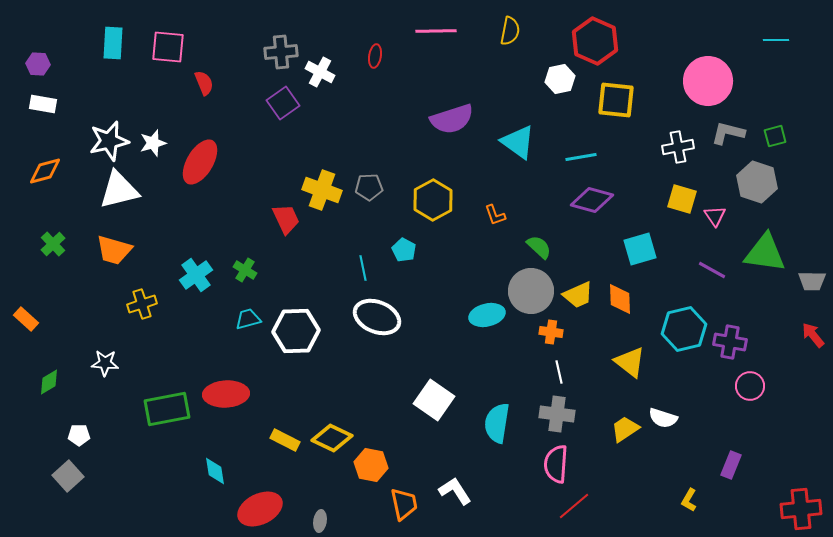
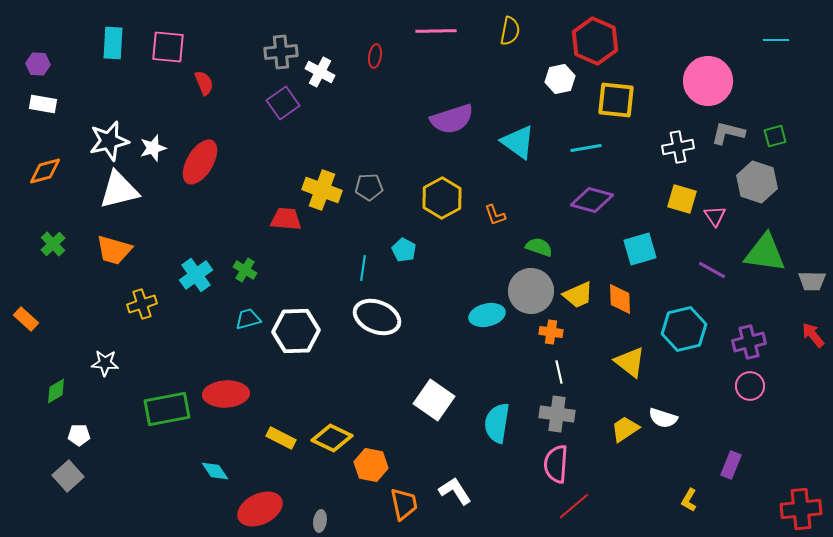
white star at (153, 143): moved 5 px down
cyan line at (581, 157): moved 5 px right, 9 px up
yellow hexagon at (433, 200): moved 9 px right, 2 px up
red trapezoid at (286, 219): rotated 60 degrees counterclockwise
green semicircle at (539, 247): rotated 24 degrees counterclockwise
cyan line at (363, 268): rotated 20 degrees clockwise
purple cross at (730, 342): moved 19 px right; rotated 24 degrees counterclockwise
green diamond at (49, 382): moved 7 px right, 9 px down
yellow rectangle at (285, 440): moved 4 px left, 2 px up
cyan diamond at (215, 471): rotated 24 degrees counterclockwise
